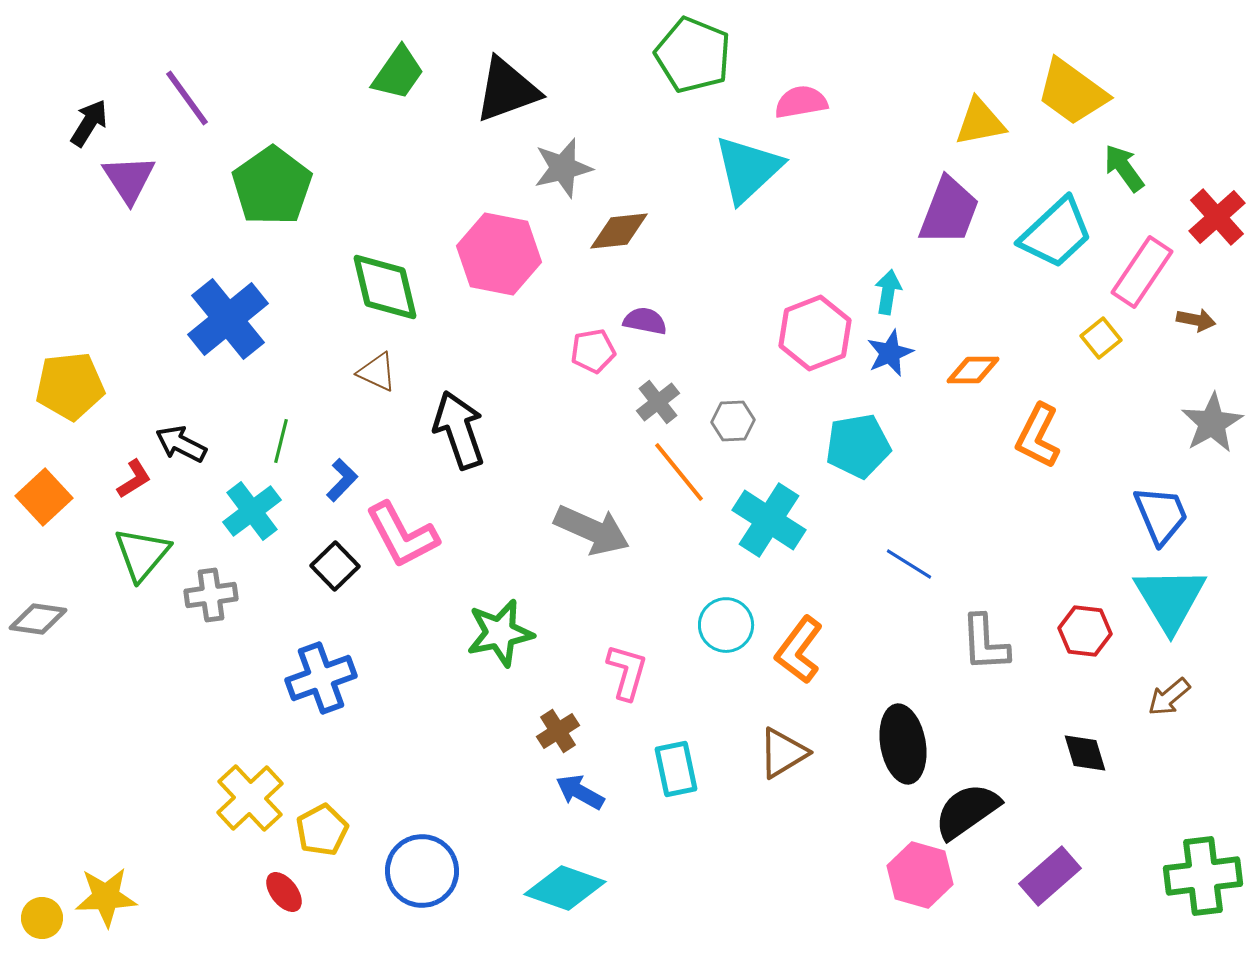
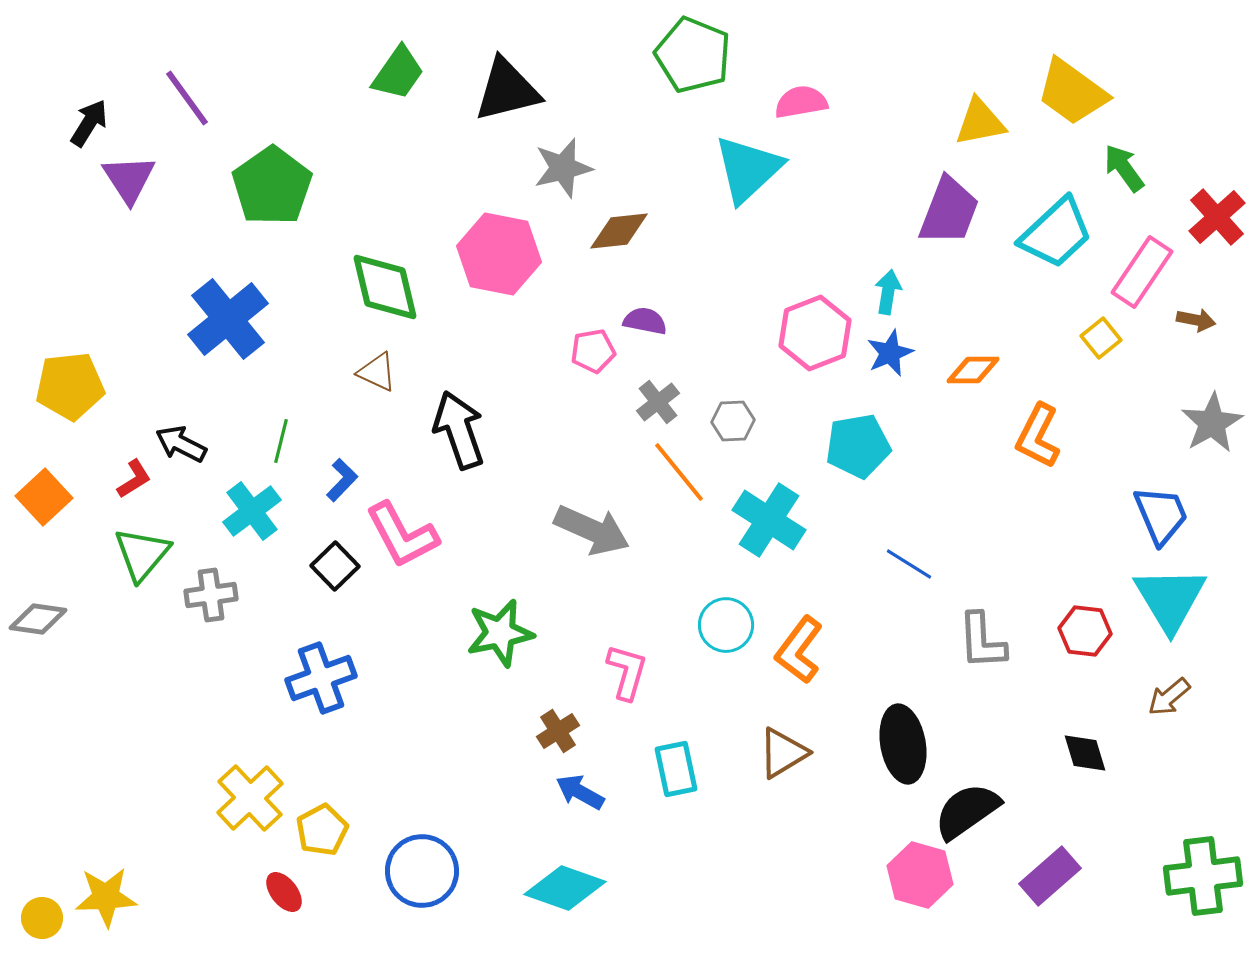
black triangle at (507, 90): rotated 6 degrees clockwise
gray L-shape at (985, 643): moved 3 px left, 2 px up
